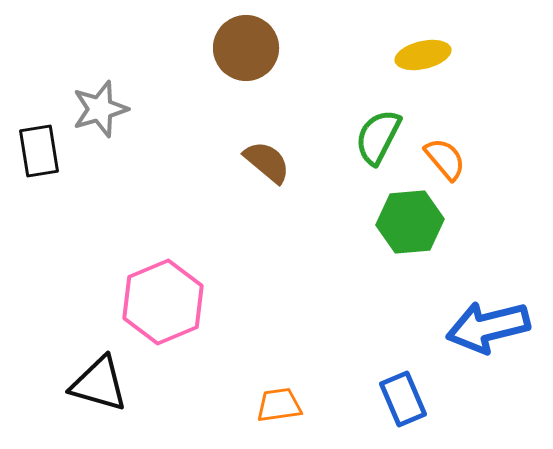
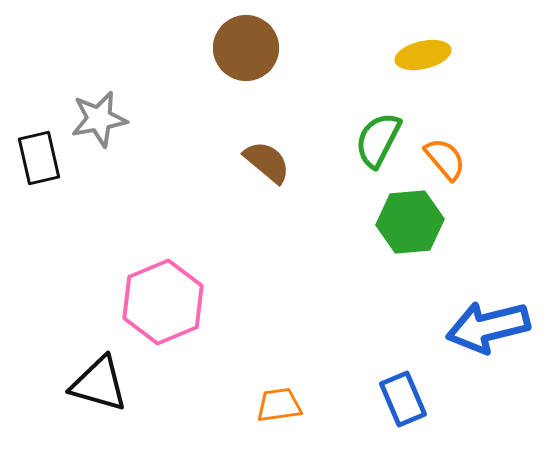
gray star: moved 1 px left, 10 px down; rotated 6 degrees clockwise
green semicircle: moved 3 px down
black rectangle: moved 7 px down; rotated 4 degrees counterclockwise
